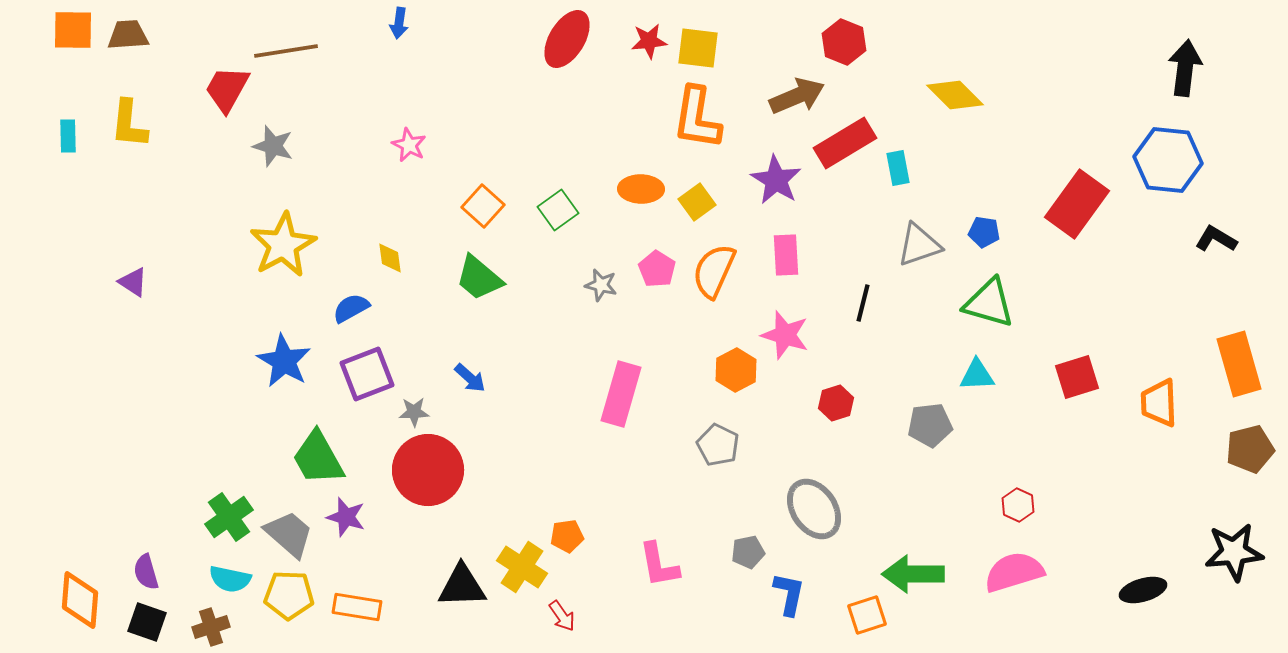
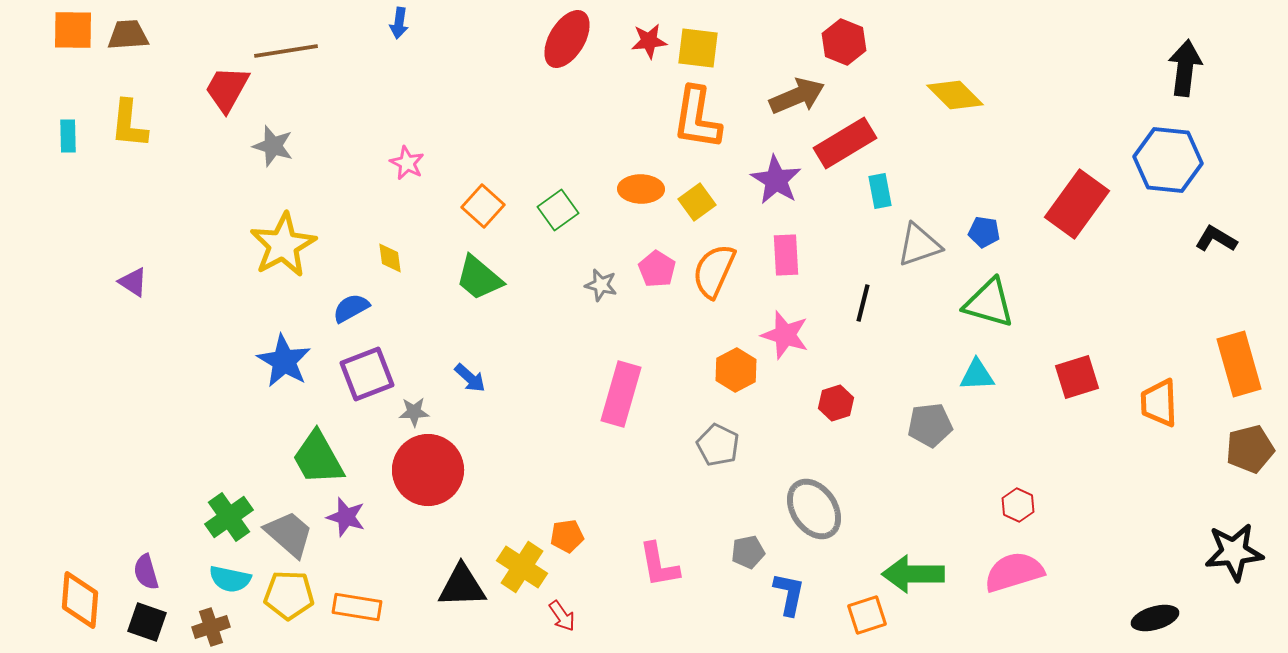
pink star at (409, 145): moved 2 px left, 18 px down
cyan rectangle at (898, 168): moved 18 px left, 23 px down
black ellipse at (1143, 590): moved 12 px right, 28 px down
